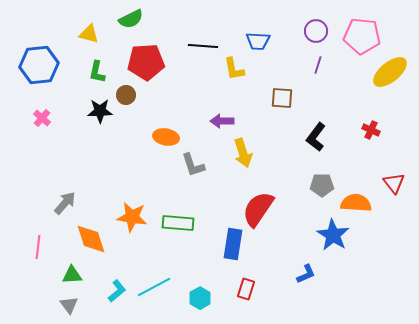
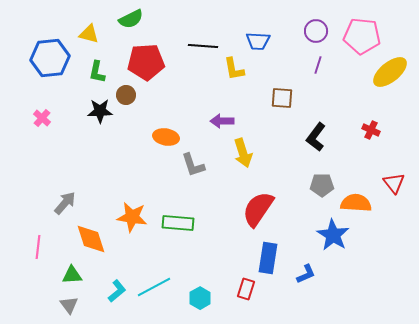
blue hexagon: moved 11 px right, 7 px up
blue rectangle: moved 35 px right, 14 px down
